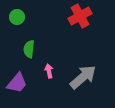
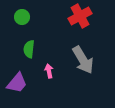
green circle: moved 5 px right
gray arrow: moved 17 px up; rotated 100 degrees clockwise
